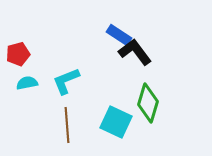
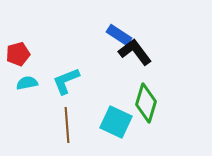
green diamond: moved 2 px left
